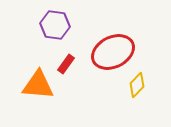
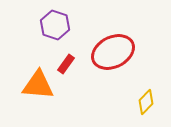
purple hexagon: rotated 12 degrees clockwise
yellow diamond: moved 9 px right, 17 px down
